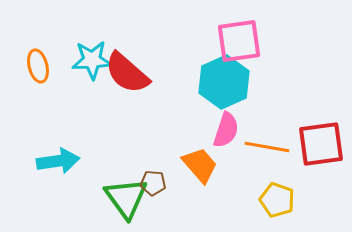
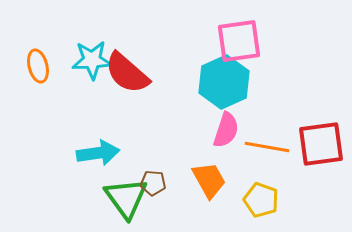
cyan arrow: moved 40 px right, 8 px up
orange trapezoid: moved 9 px right, 15 px down; rotated 12 degrees clockwise
yellow pentagon: moved 16 px left
